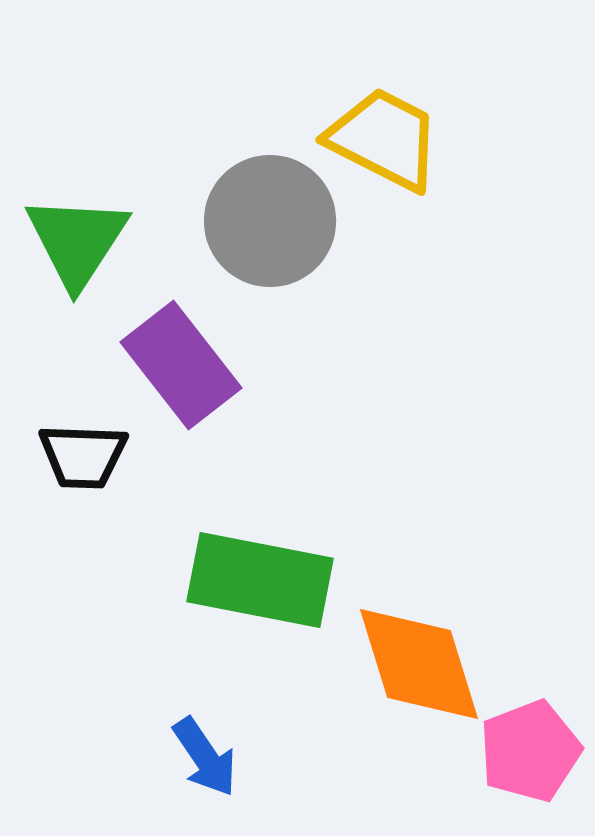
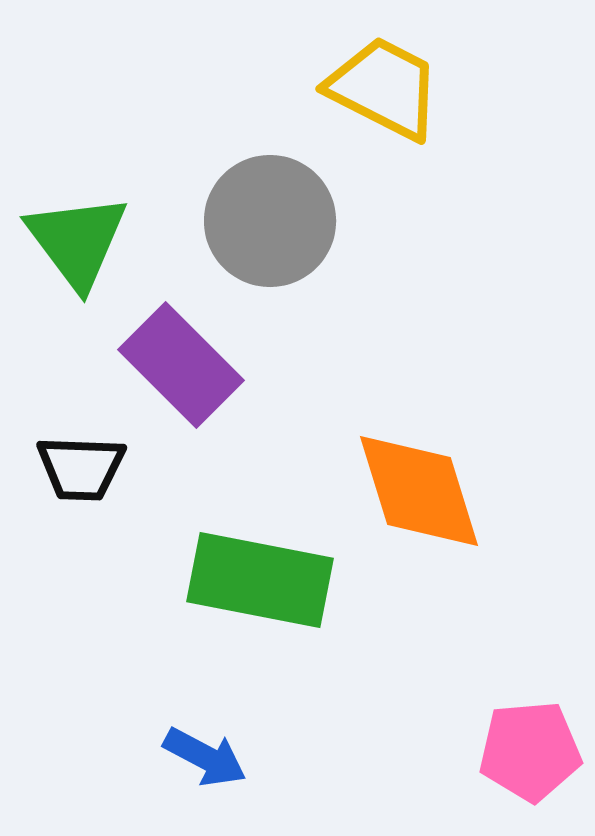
yellow trapezoid: moved 51 px up
green triangle: rotated 10 degrees counterclockwise
purple rectangle: rotated 7 degrees counterclockwise
black trapezoid: moved 2 px left, 12 px down
orange diamond: moved 173 px up
pink pentagon: rotated 16 degrees clockwise
blue arrow: rotated 28 degrees counterclockwise
